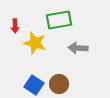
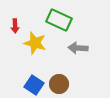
green rectangle: rotated 35 degrees clockwise
